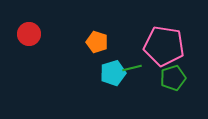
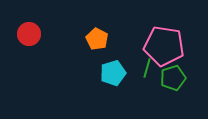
orange pentagon: moved 3 px up; rotated 10 degrees clockwise
green line: moved 15 px right; rotated 60 degrees counterclockwise
